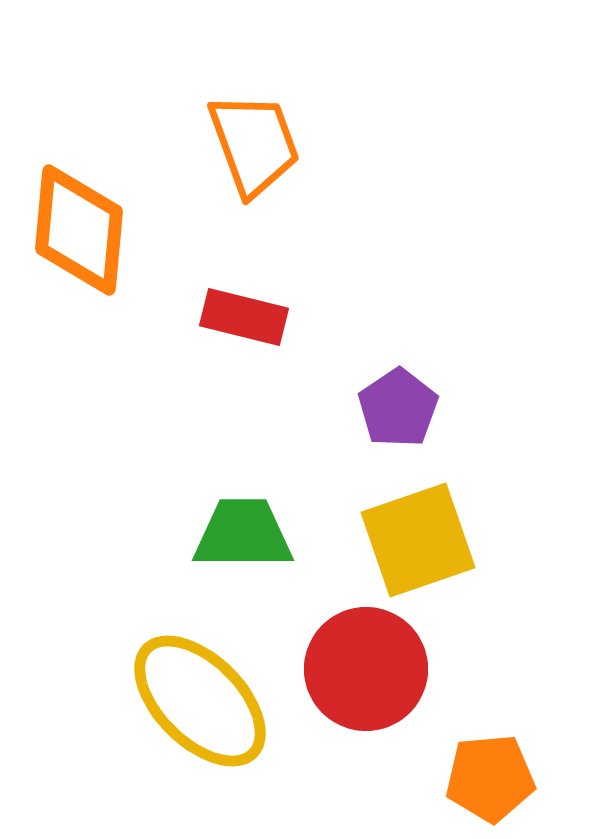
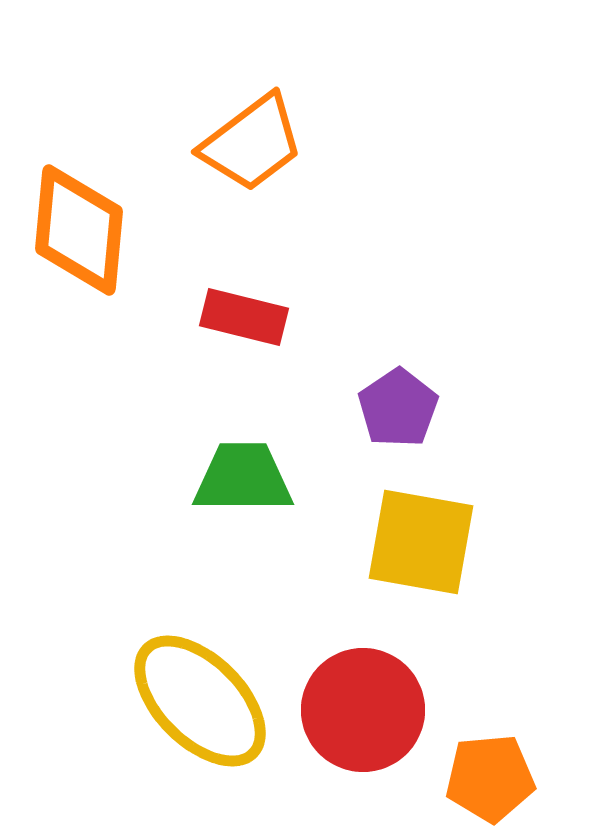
orange trapezoid: moved 2 px left, 1 px up; rotated 73 degrees clockwise
green trapezoid: moved 56 px up
yellow square: moved 3 px right, 2 px down; rotated 29 degrees clockwise
red circle: moved 3 px left, 41 px down
